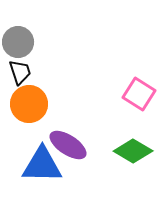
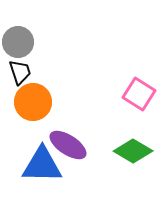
orange circle: moved 4 px right, 2 px up
